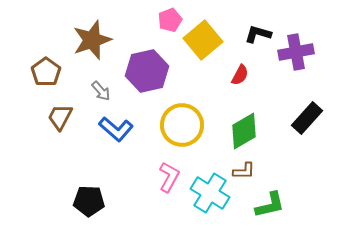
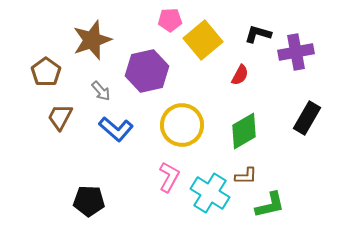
pink pentagon: rotated 20 degrees clockwise
black rectangle: rotated 12 degrees counterclockwise
brown L-shape: moved 2 px right, 5 px down
